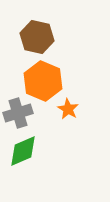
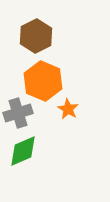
brown hexagon: moved 1 px left, 1 px up; rotated 20 degrees clockwise
